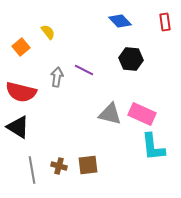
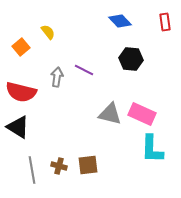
cyan L-shape: moved 1 px left, 2 px down; rotated 8 degrees clockwise
